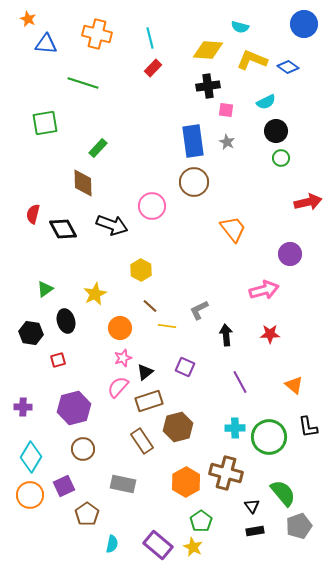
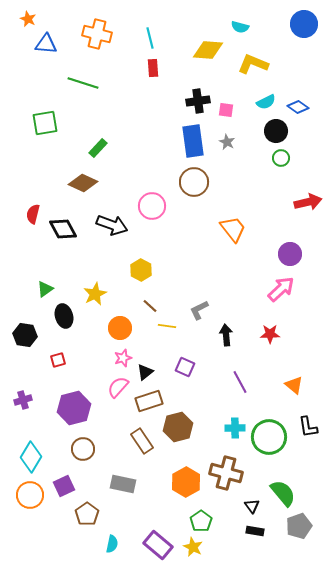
yellow L-shape at (252, 60): moved 1 px right, 4 px down
blue diamond at (288, 67): moved 10 px right, 40 px down
red rectangle at (153, 68): rotated 48 degrees counterclockwise
black cross at (208, 86): moved 10 px left, 15 px down
brown diamond at (83, 183): rotated 64 degrees counterclockwise
pink arrow at (264, 290): moved 17 px right, 1 px up; rotated 28 degrees counterclockwise
black ellipse at (66, 321): moved 2 px left, 5 px up
black hexagon at (31, 333): moved 6 px left, 2 px down
purple cross at (23, 407): moved 7 px up; rotated 18 degrees counterclockwise
black rectangle at (255, 531): rotated 18 degrees clockwise
